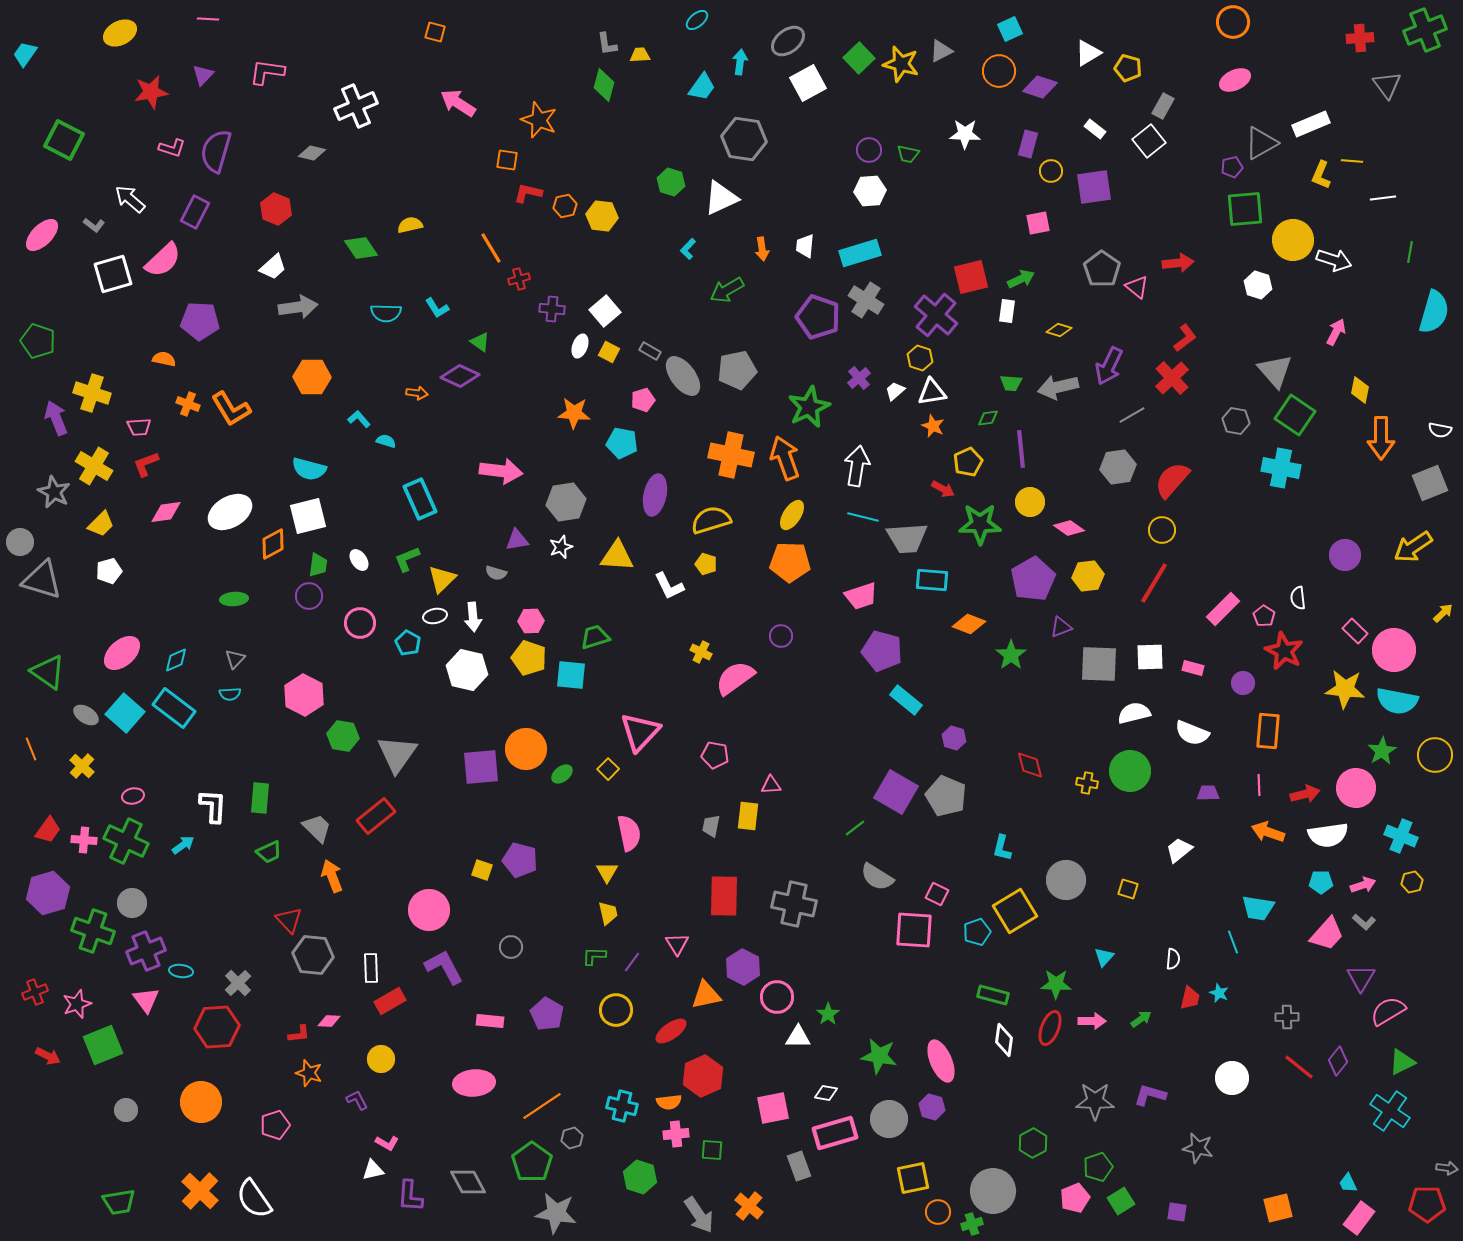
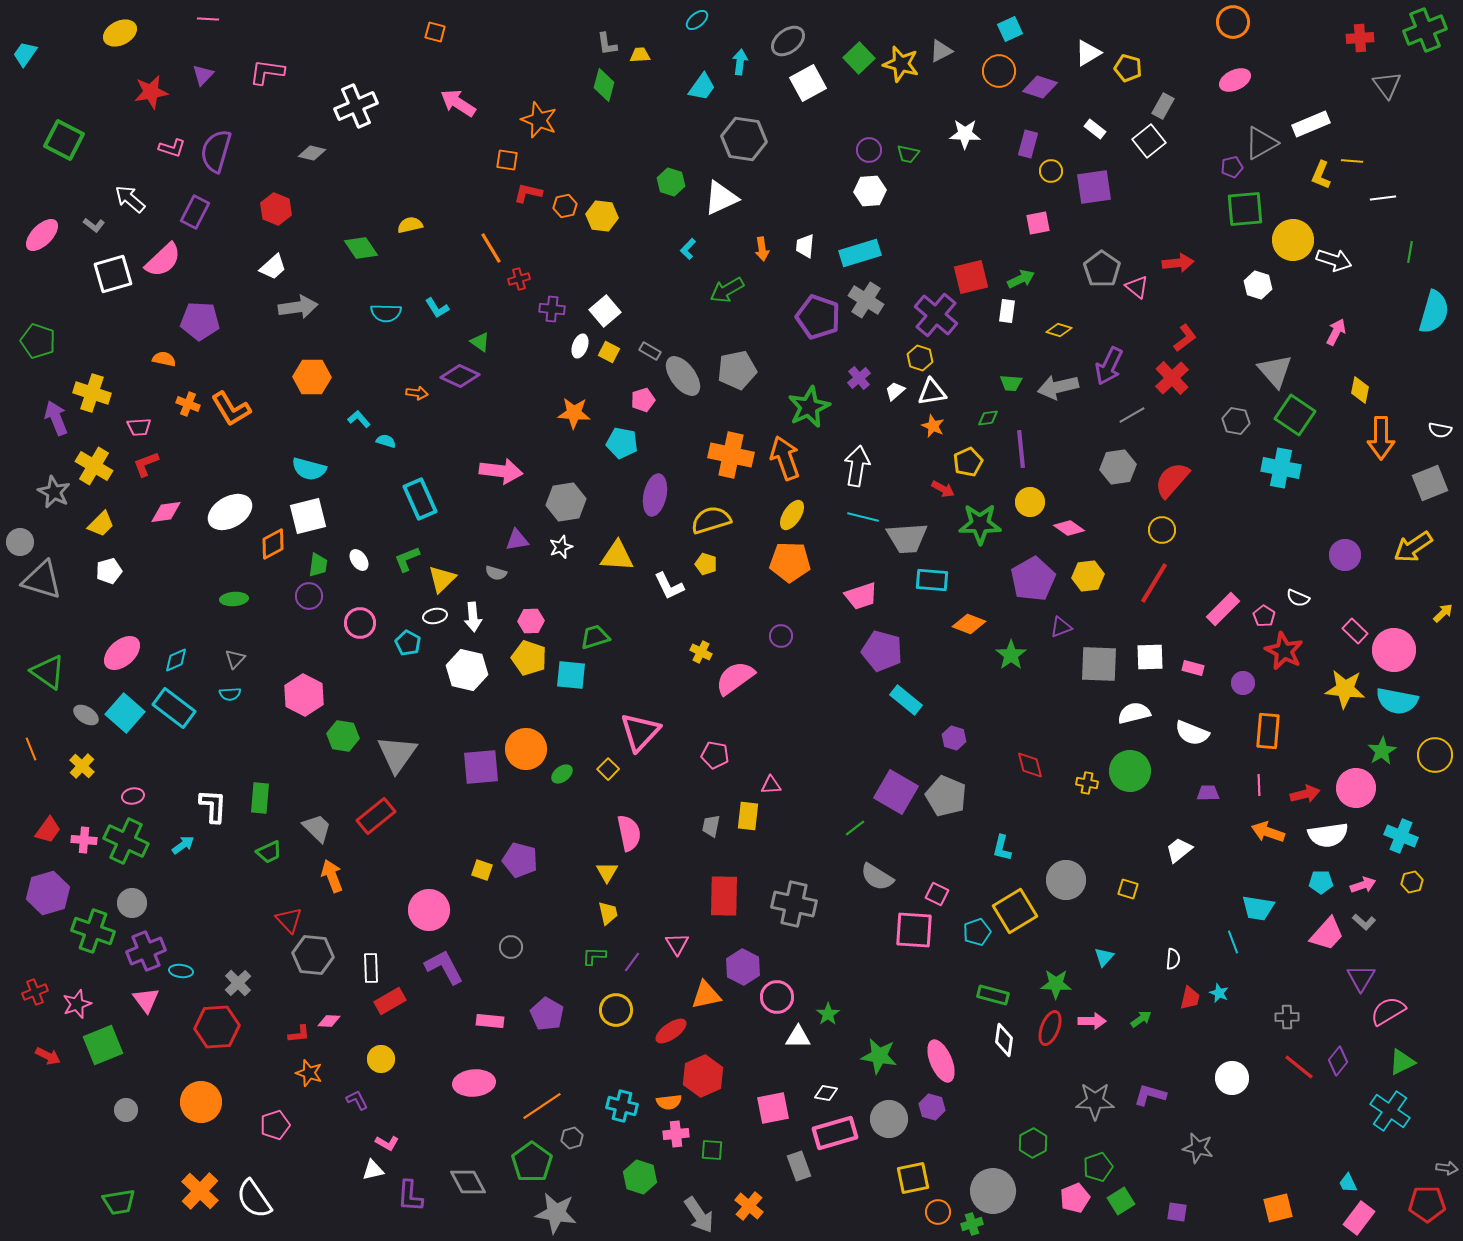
white semicircle at (1298, 598): rotated 60 degrees counterclockwise
